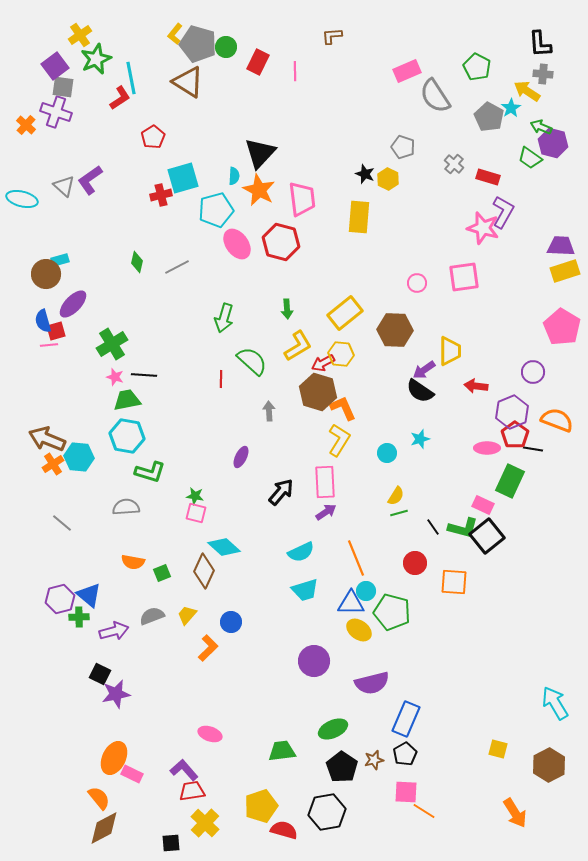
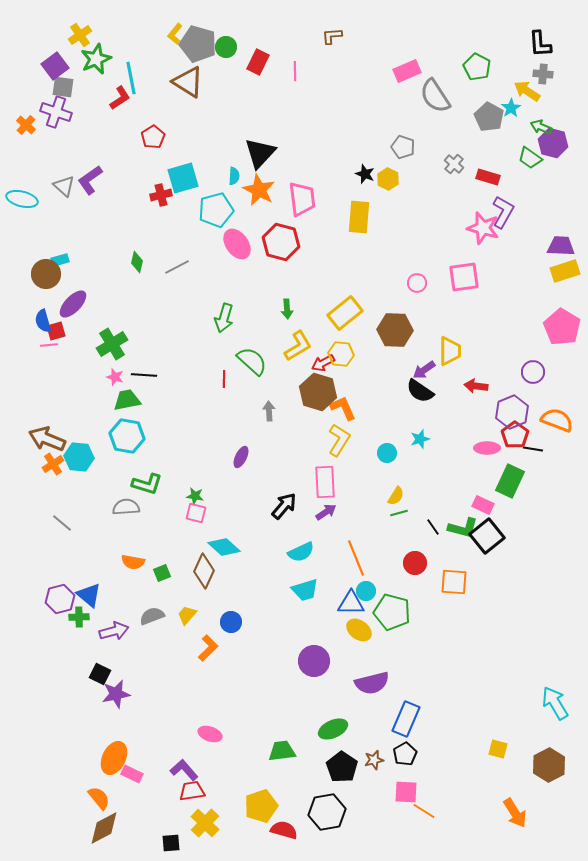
red line at (221, 379): moved 3 px right
green L-shape at (150, 472): moved 3 px left, 12 px down
black arrow at (281, 492): moved 3 px right, 14 px down
